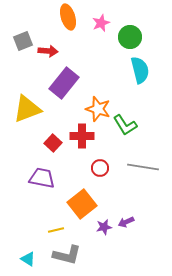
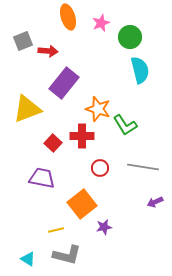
purple arrow: moved 29 px right, 20 px up
